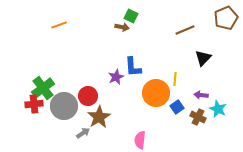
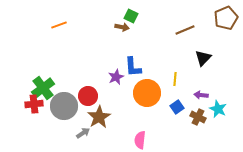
orange circle: moved 9 px left
